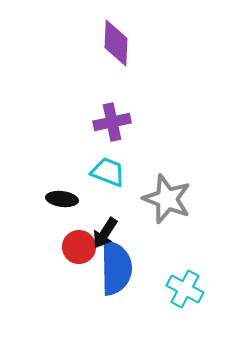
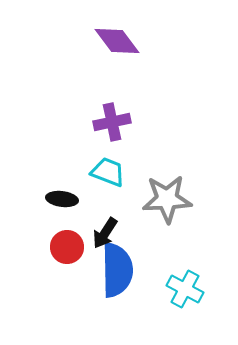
purple diamond: moved 1 px right, 2 px up; rotated 39 degrees counterclockwise
gray star: rotated 24 degrees counterclockwise
red circle: moved 12 px left
blue semicircle: moved 1 px right, 2 px down
